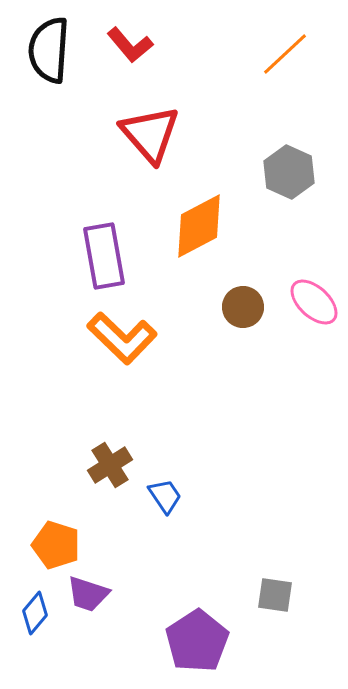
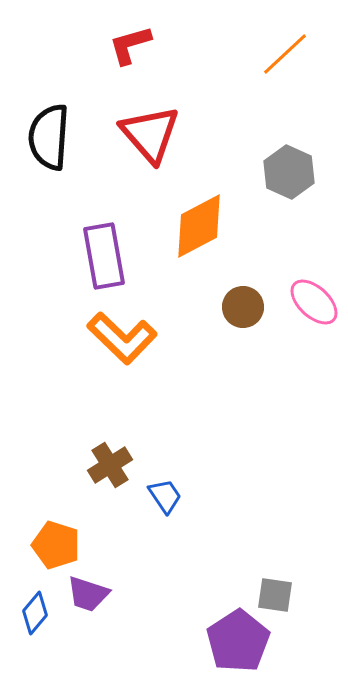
red L-shape: rotated 114 degrees clockwise
black semicircle: moved 87 px down
purple pentagon: moved 41 px right
